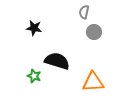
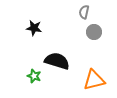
orange triangle: moved 1 px right, 2 px up; rotated 10 degrees counterclockwise
